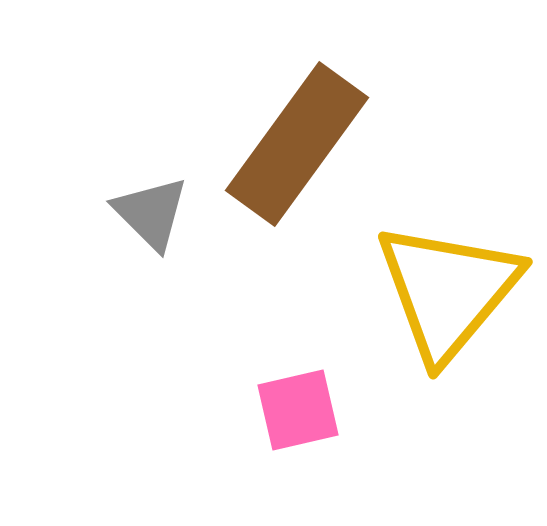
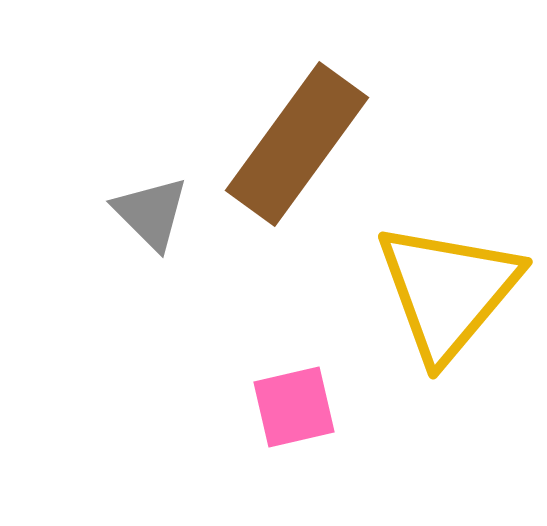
pink square: moved 4 px left, 3 px up
